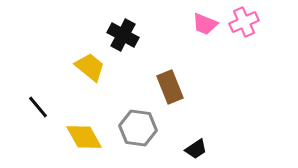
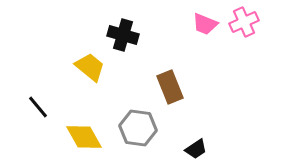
black cross: rotated 12 degrees counterclockwise
